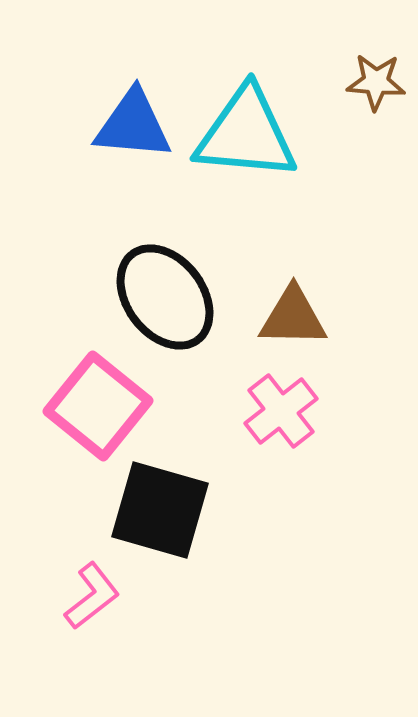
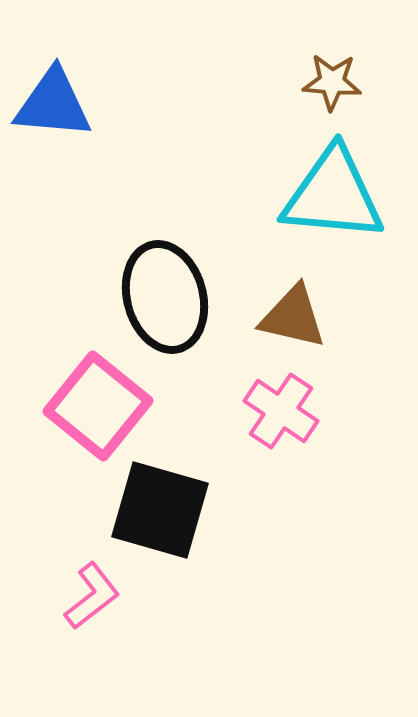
brown star: moved 44 px left
blue triangle: moved 80 px left, 21 px up
cyan triangle: moved 87 px right, 61 px down
black ellipse: rotated 22 degrees clockwise
brown triangle: rotated 12 degrees clockwise
pink cross: rotated 18 degrees counterclockwise
